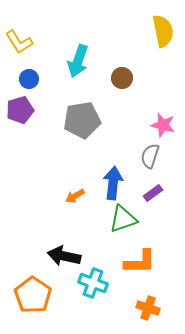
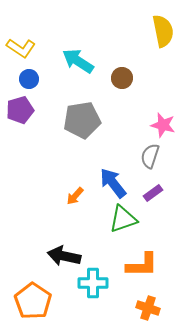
yellow L-shape: moved 2 px right, 6 px down; rotated 24 degrees counterclockwise
cyan arrow: rotated 104 degrees clockwise
blue arrow: rotated 44 degrees counterclockwise
orange arrow: rotated 18 degrees counterclockwise
orange L-shape: moved 2 px right, 3 px down
cyan cross: rotated 20 degrees counterclockwise
orange pentagon: moved 6 px down
